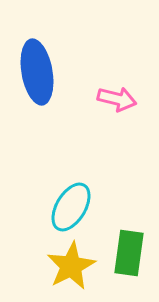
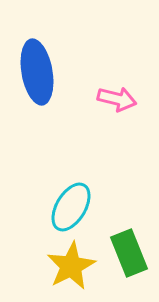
green rectangle: rotated 30 degrees counterclockwise
